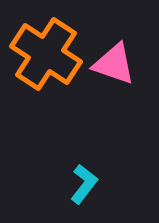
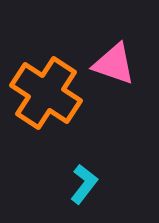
orange cross: moved 39 px down
